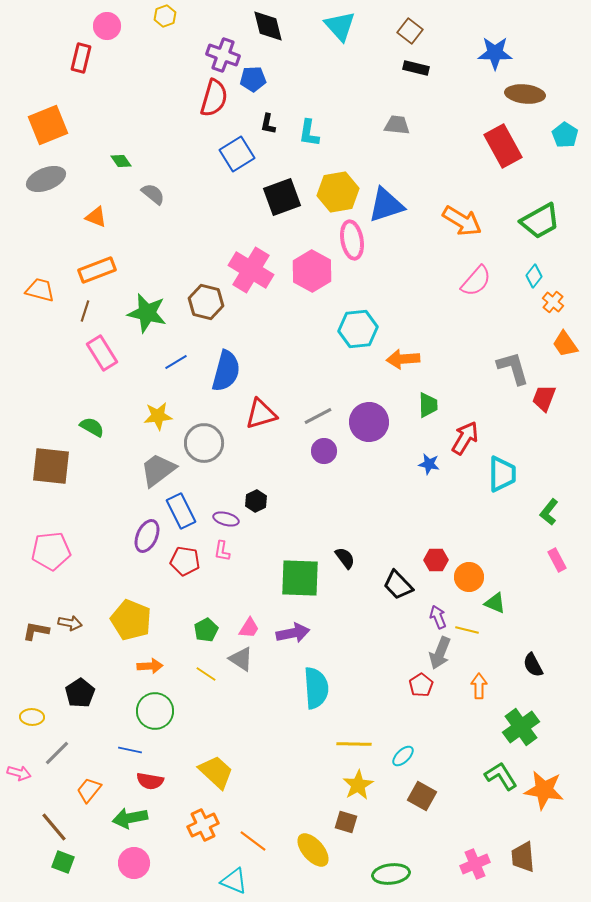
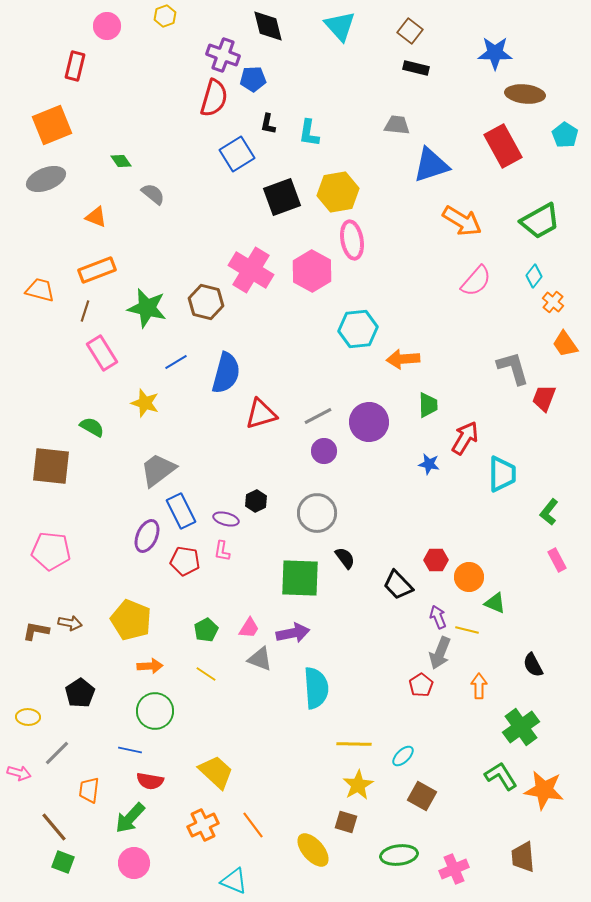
red rectangle at (81, 58): moved 6 px left, 8 px down
orange square at (48, 125): moved 4 px right
blue triangle at (386, 205): moved 45 px right, 40 px up
green star at (147, 313): moved 5 px up
blue semicircle at (226, 371): moved 2 px down
yellow star at (158, 416): moved 13 px left, 13 px up; rotated 24 degrees clockwise
gray circle at (204, 443): moved 113 px right, 70 px down
pink pentagon at (51, 551): rotated 12 degrees clockwise
gray triangle at (241, 659): moved 19 px right; rotated 12 degrees counterclockwise
yellow ellipse at (32, 717): moved 4 px left
orange trapezoid at (89, 790): rotated 32 degrees counterclockwise
green arrow at (130, 818): rotated 36 degrees counterclockwise
orange line at (253, 841): moved 16 px up; rotated 16 degrees clockwise
pink cross at (475, 864): moved 21 px left, 5 px down
green ellipse at (391, 874): moved 8 px right, 19 px up
